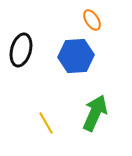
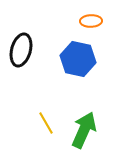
orange ellipse: moved 1 px left, 1 px down; rotated 60 degrees counterclockwise
blue hexagon: moved 2 px right, 3 px down; rotated 16 degrees clockwise
green arrow: moved 11 px left, 17 px down
